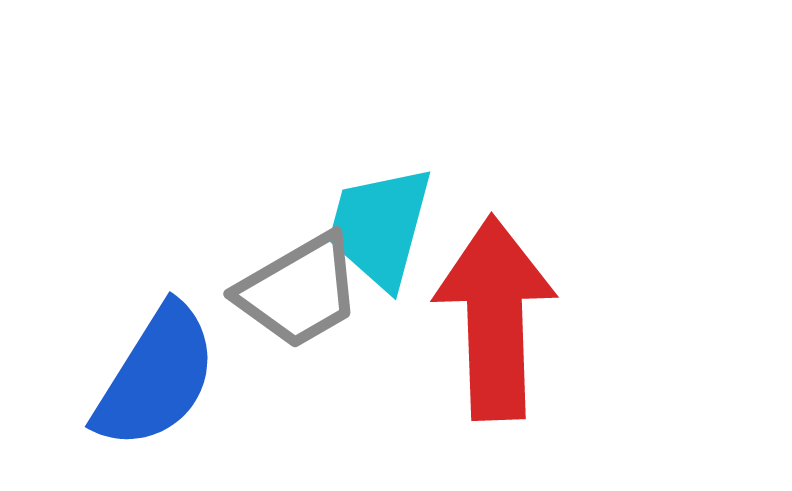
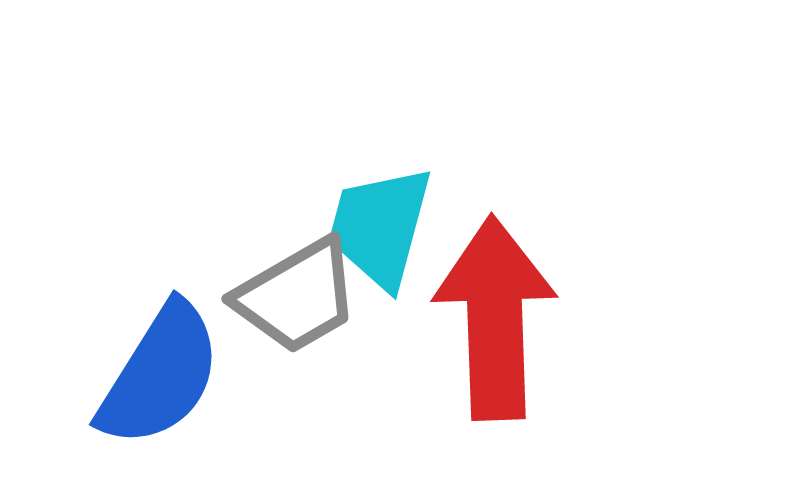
gray trapezoid: moved 2 px left, 5 px down
blue semicircle: moved 4 px right, 2 px up
